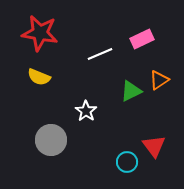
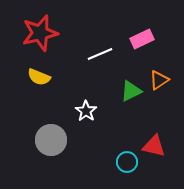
red star: rotated 24 degrees counterclockwise
red triangle: rotated 40 degrees counterclockwise
